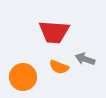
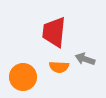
red trapezoid: rotated 92 degrees clockwise
orange semicircle: rotated 18 degrees counterclockwise
